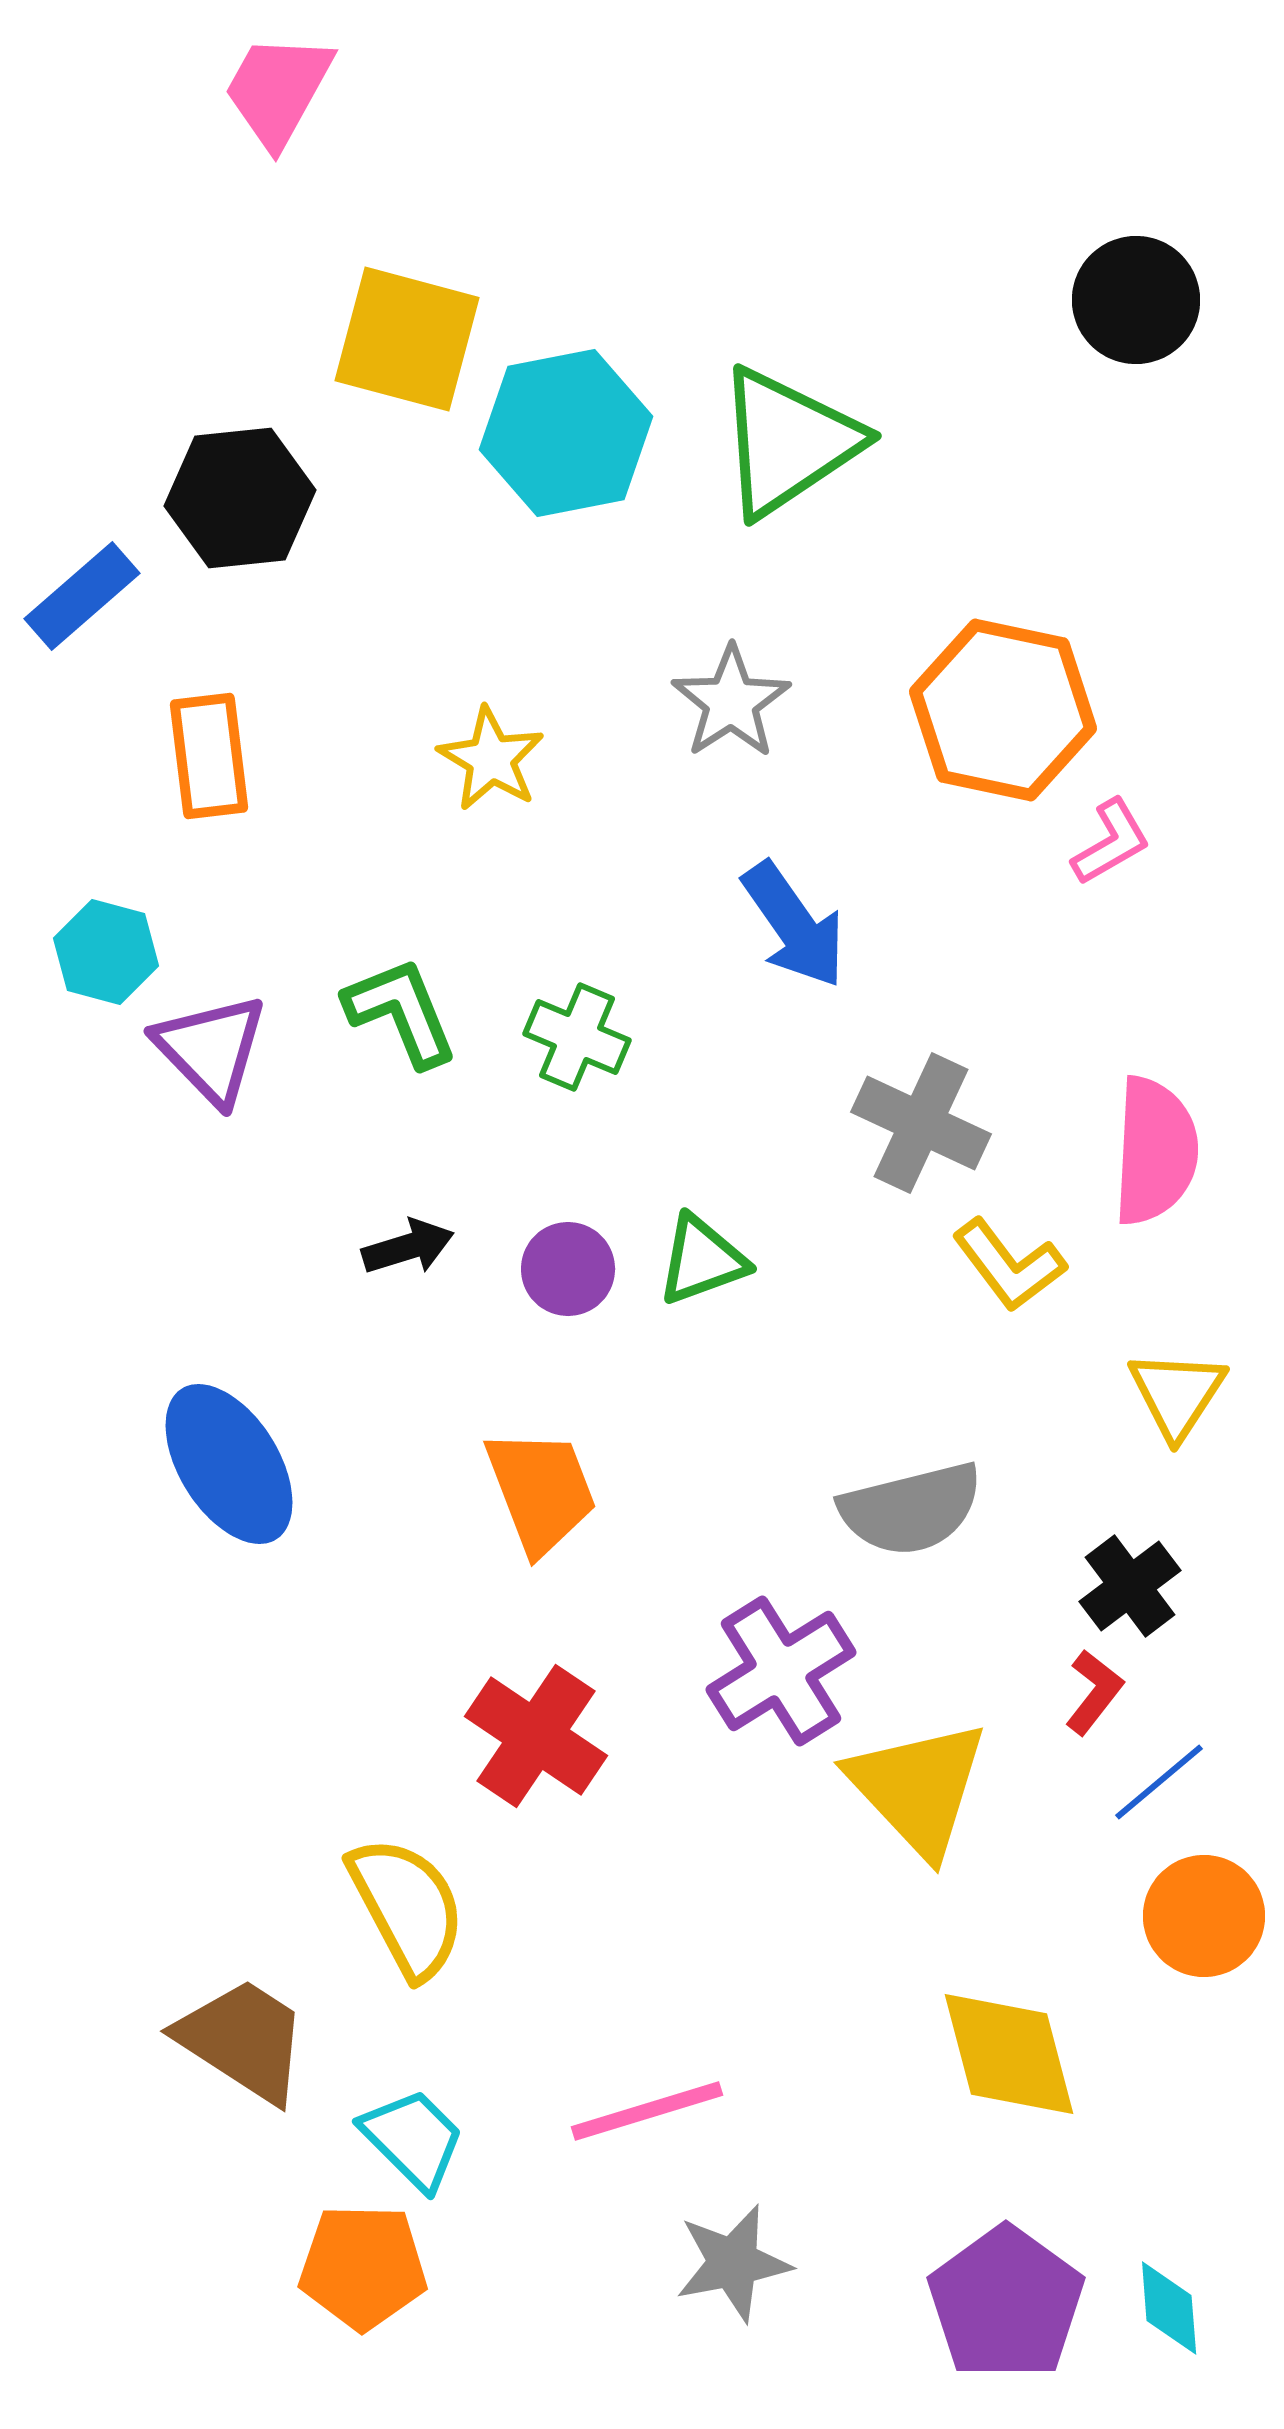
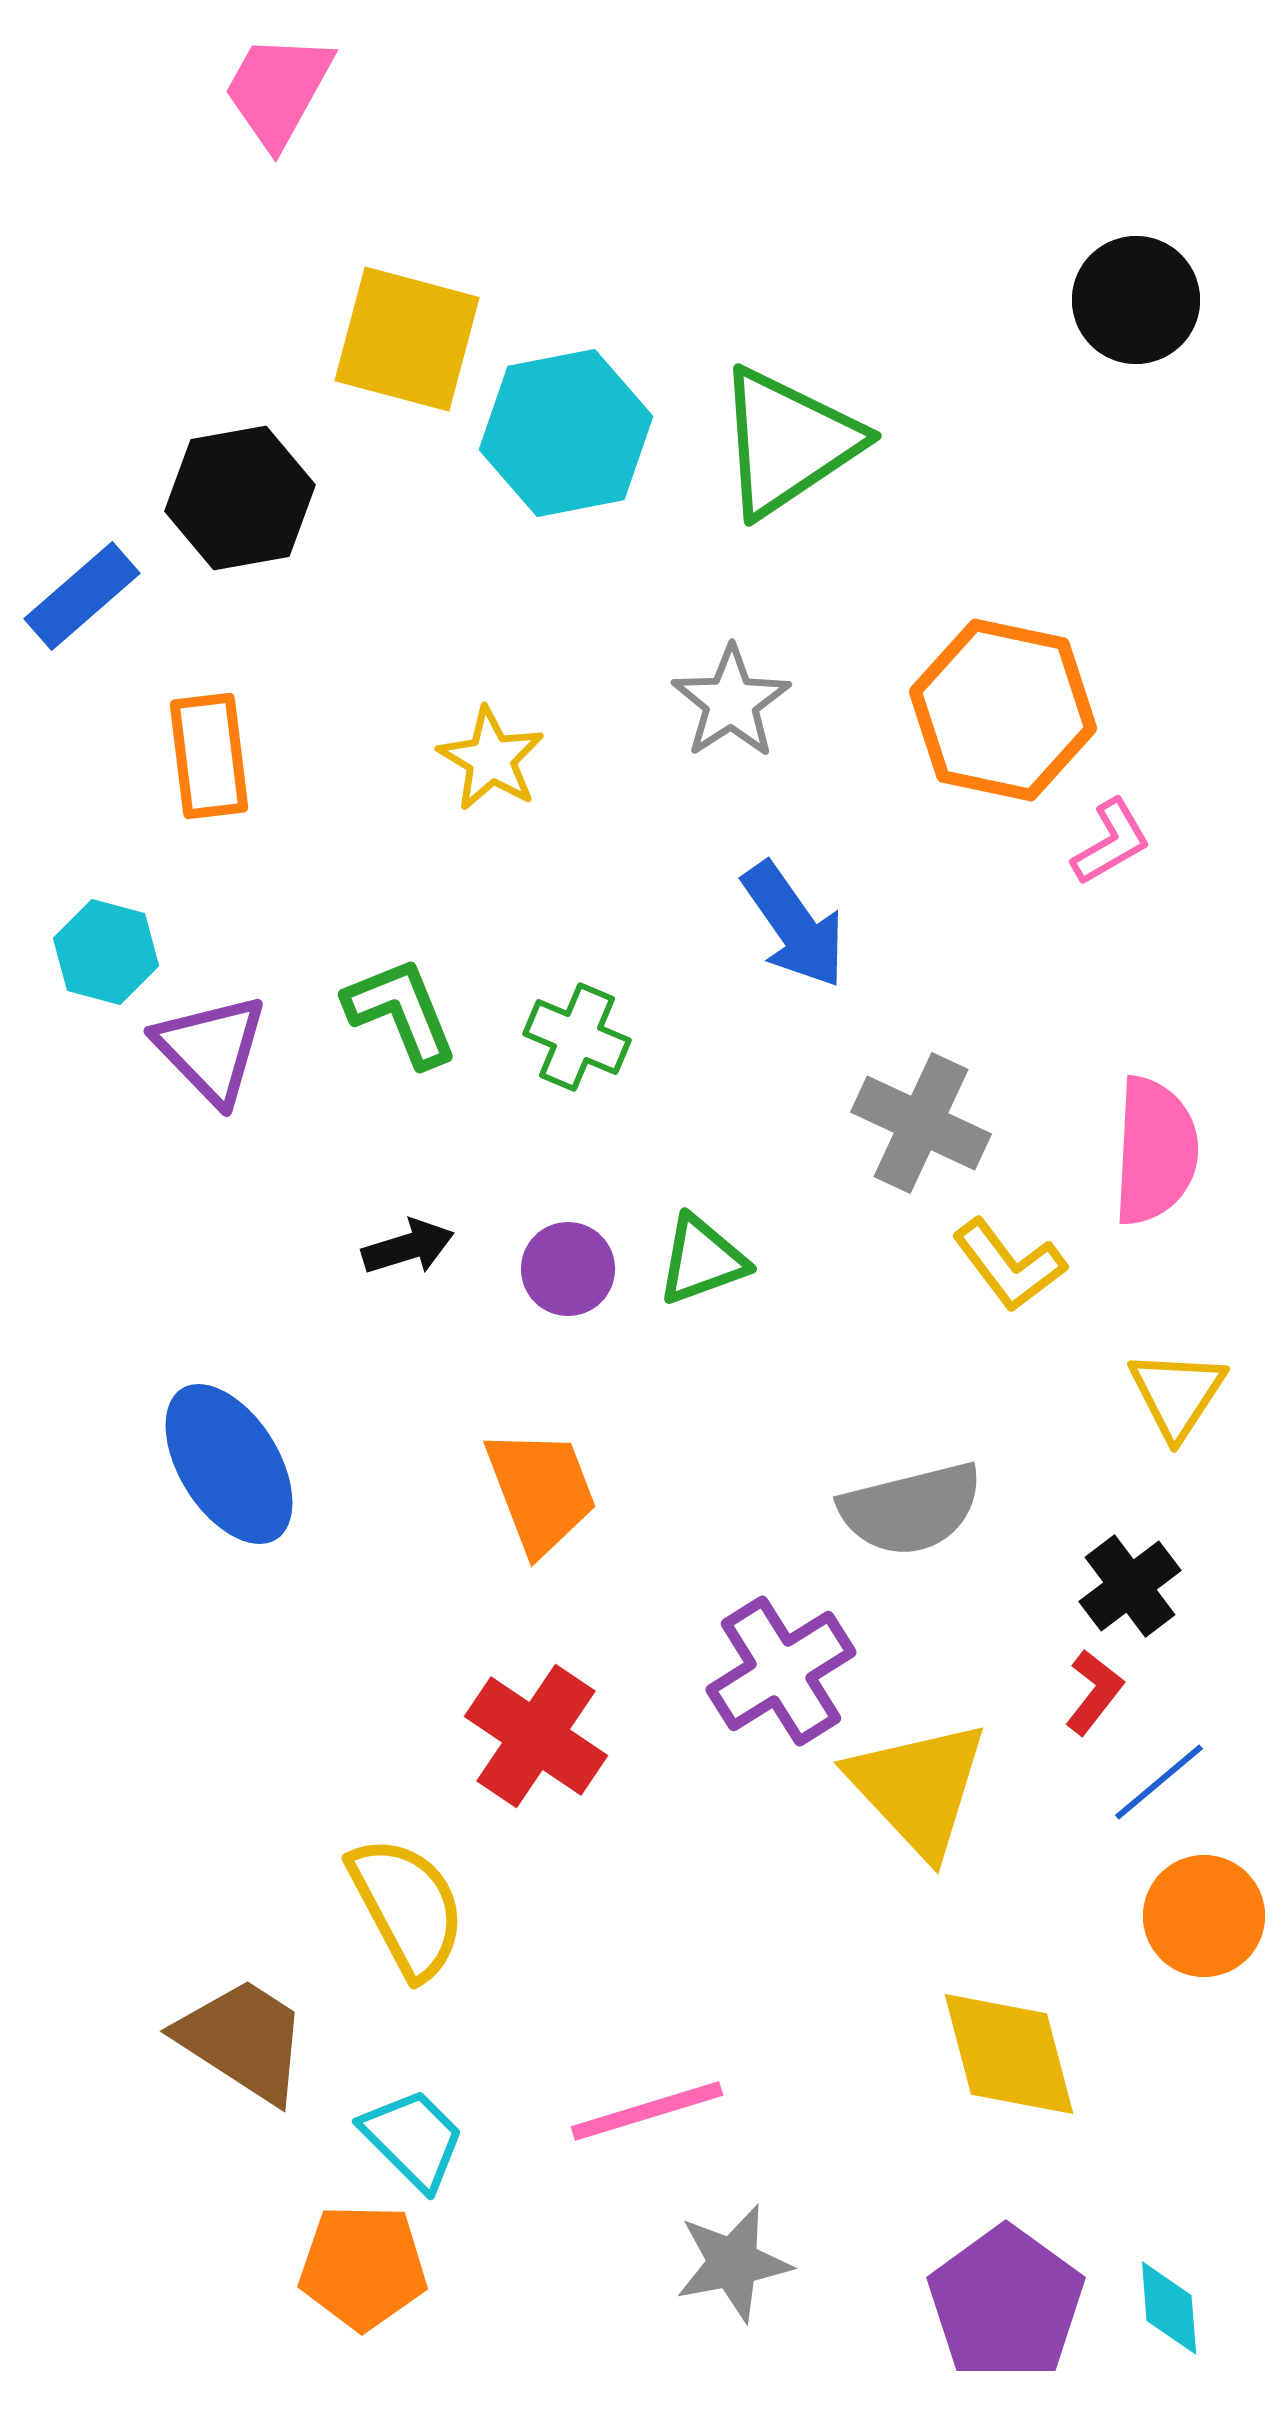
black hexagon at (240, 498): rotated 4 degrees counterclockwise
